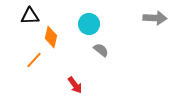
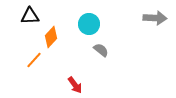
orange diamond: rotated 30 degrees clockwise
